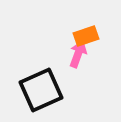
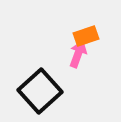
black square: moved 1 px left, 1 px down; rotated 18 degrees counterclockwise
